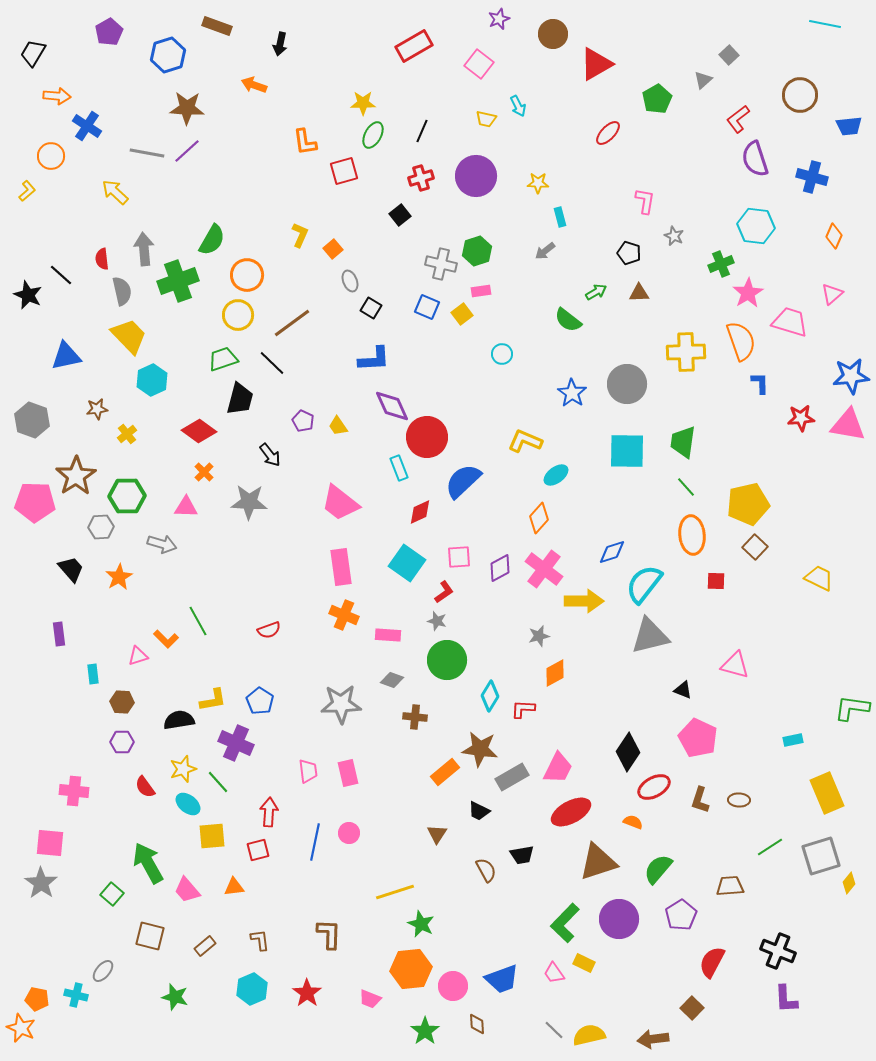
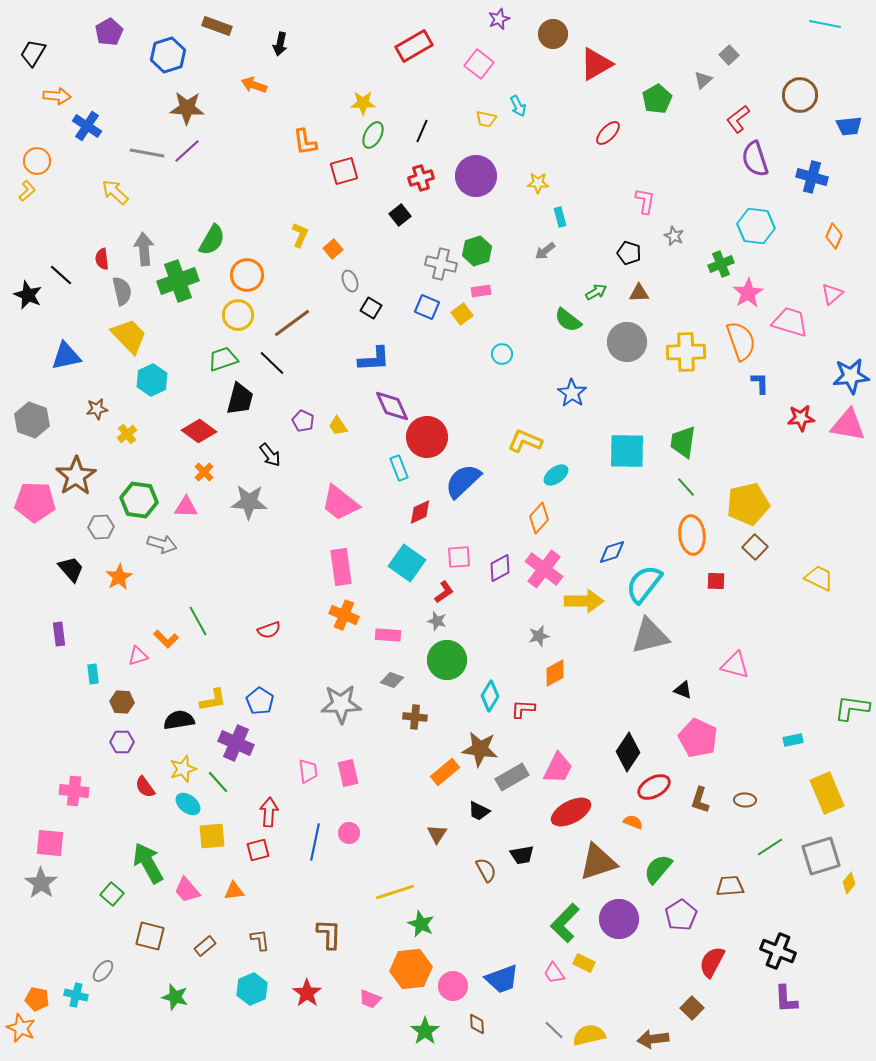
orange circle at (51, 156): moved 14 px left, 5 px down
gray circle at (627, 384): moved 42 px up
green hexagon at (127, 496): moved 12 px right, 4 px down; rotated 9 degrees clockwise
brown ellipse at (739, 800): moved 6 px right
orange triangle at (234, 887): moved 4 px down
